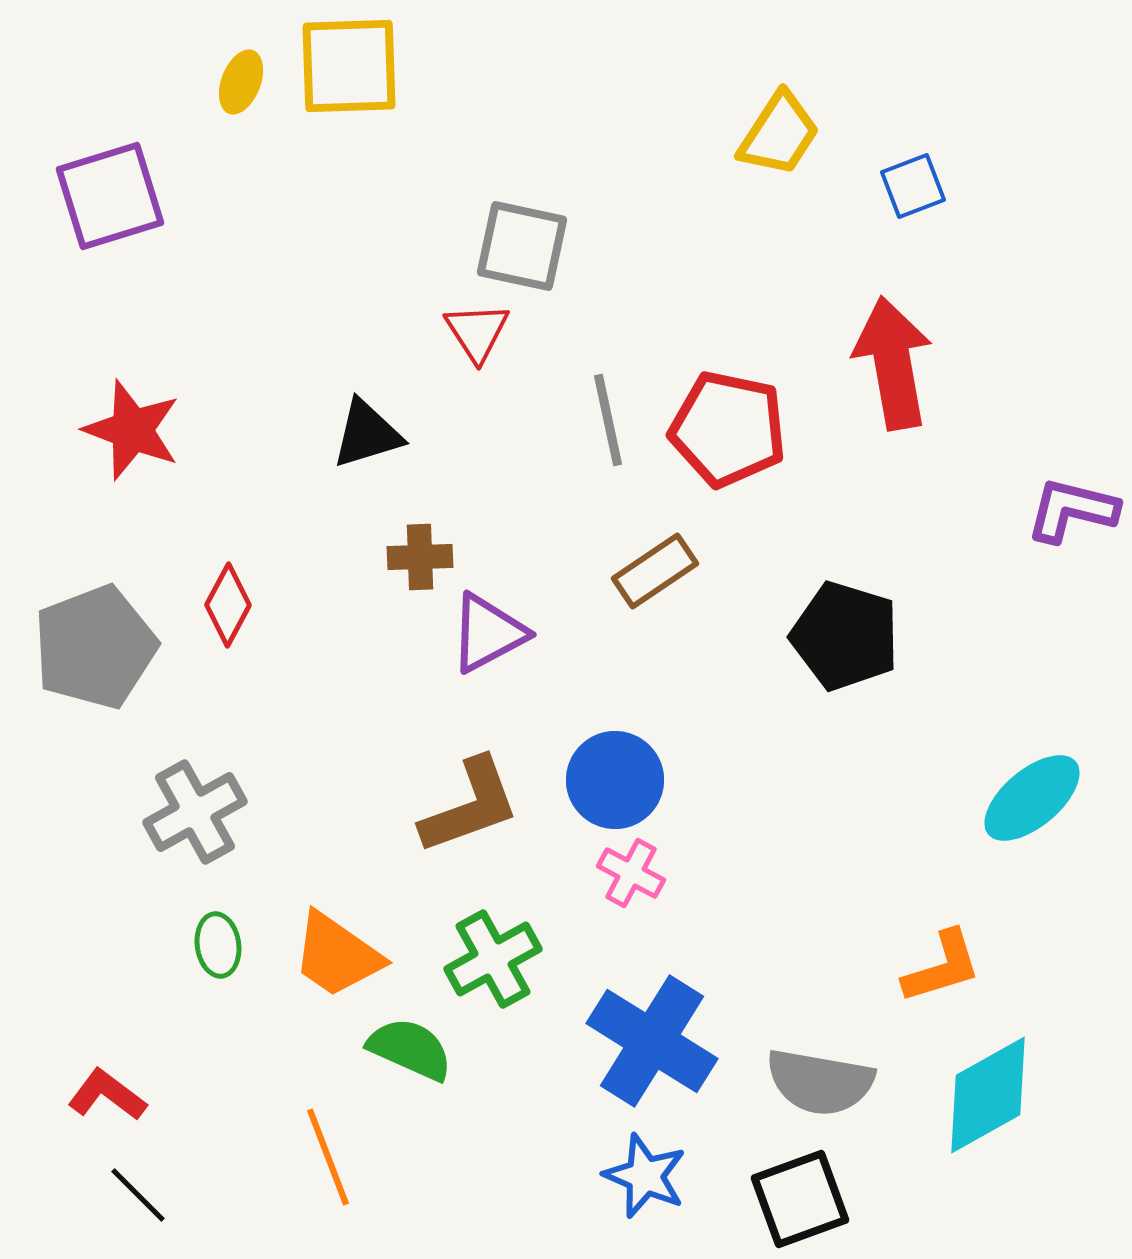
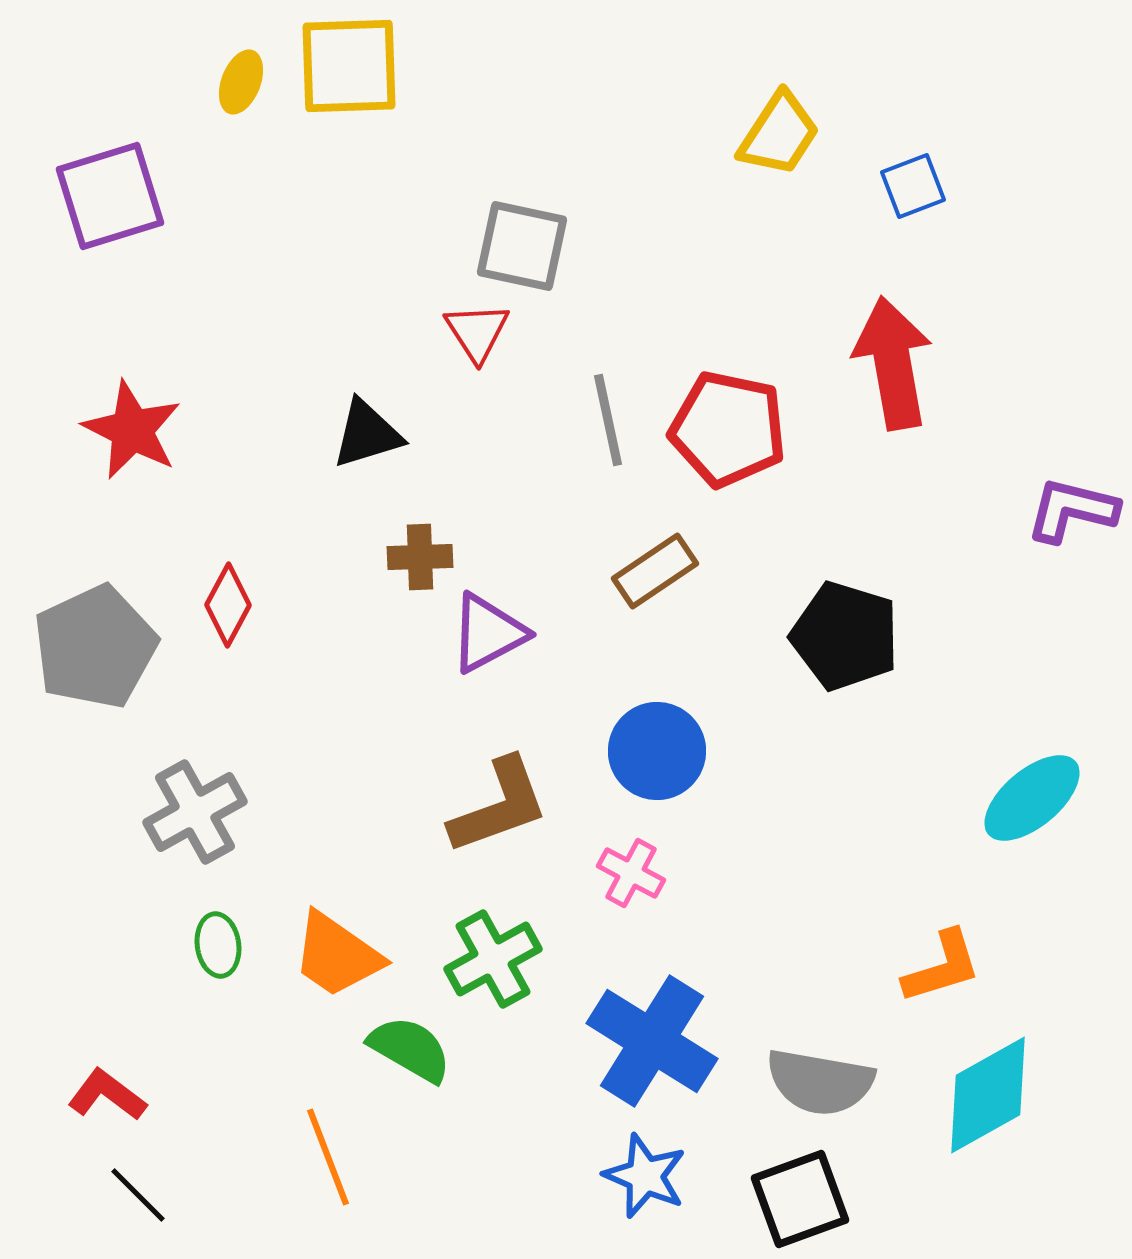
red star: rotated 6 degrees clockwise
gray pentagon: rotated 4 degrees counterclockwise
blue circle: moved 42 px right, 29 px up
brown L-shape: moved 29 px right
green semicircle: rotated 6 degrees clockwise
